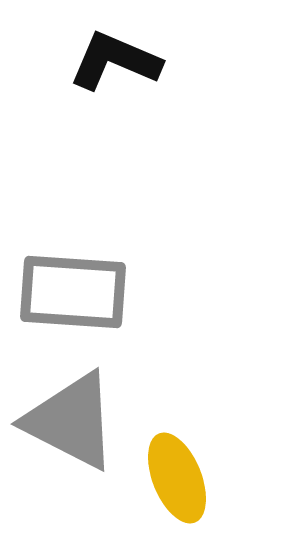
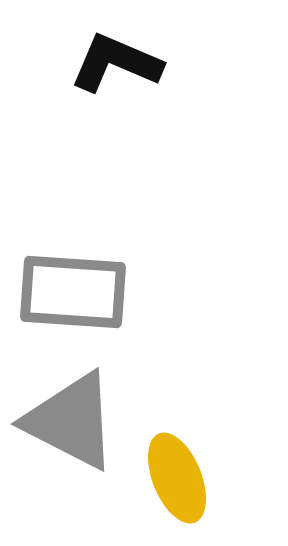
black L-shape: moved 1 px right, 2 px down
